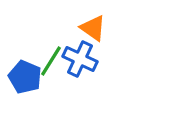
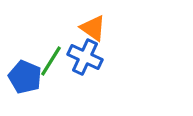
blue cross: moved 5 px right, 2 px up
